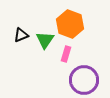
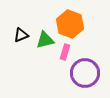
green triangle: rotated 42 degrees clockwise
pink rectangle: moved 1 px left, 2 px up
purple circle: moved 1 px right, 7 px up
